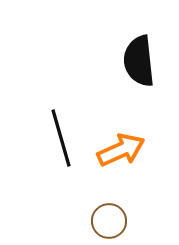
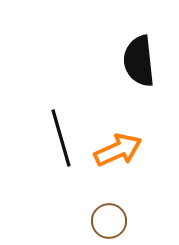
orange arrow: moved 3 px left
